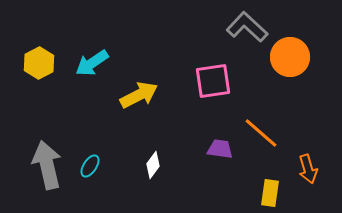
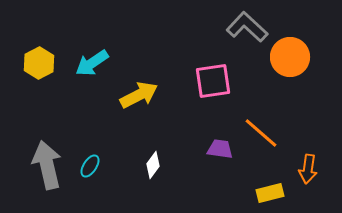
orange arrow: rotated 24 degrees clockwise
yellow rectangle: rotated 68 degrees clockwise
